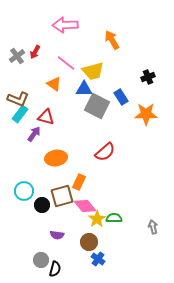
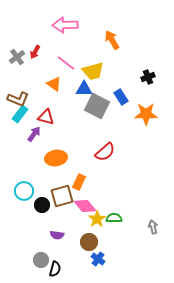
gray cross: moved 1 px down
